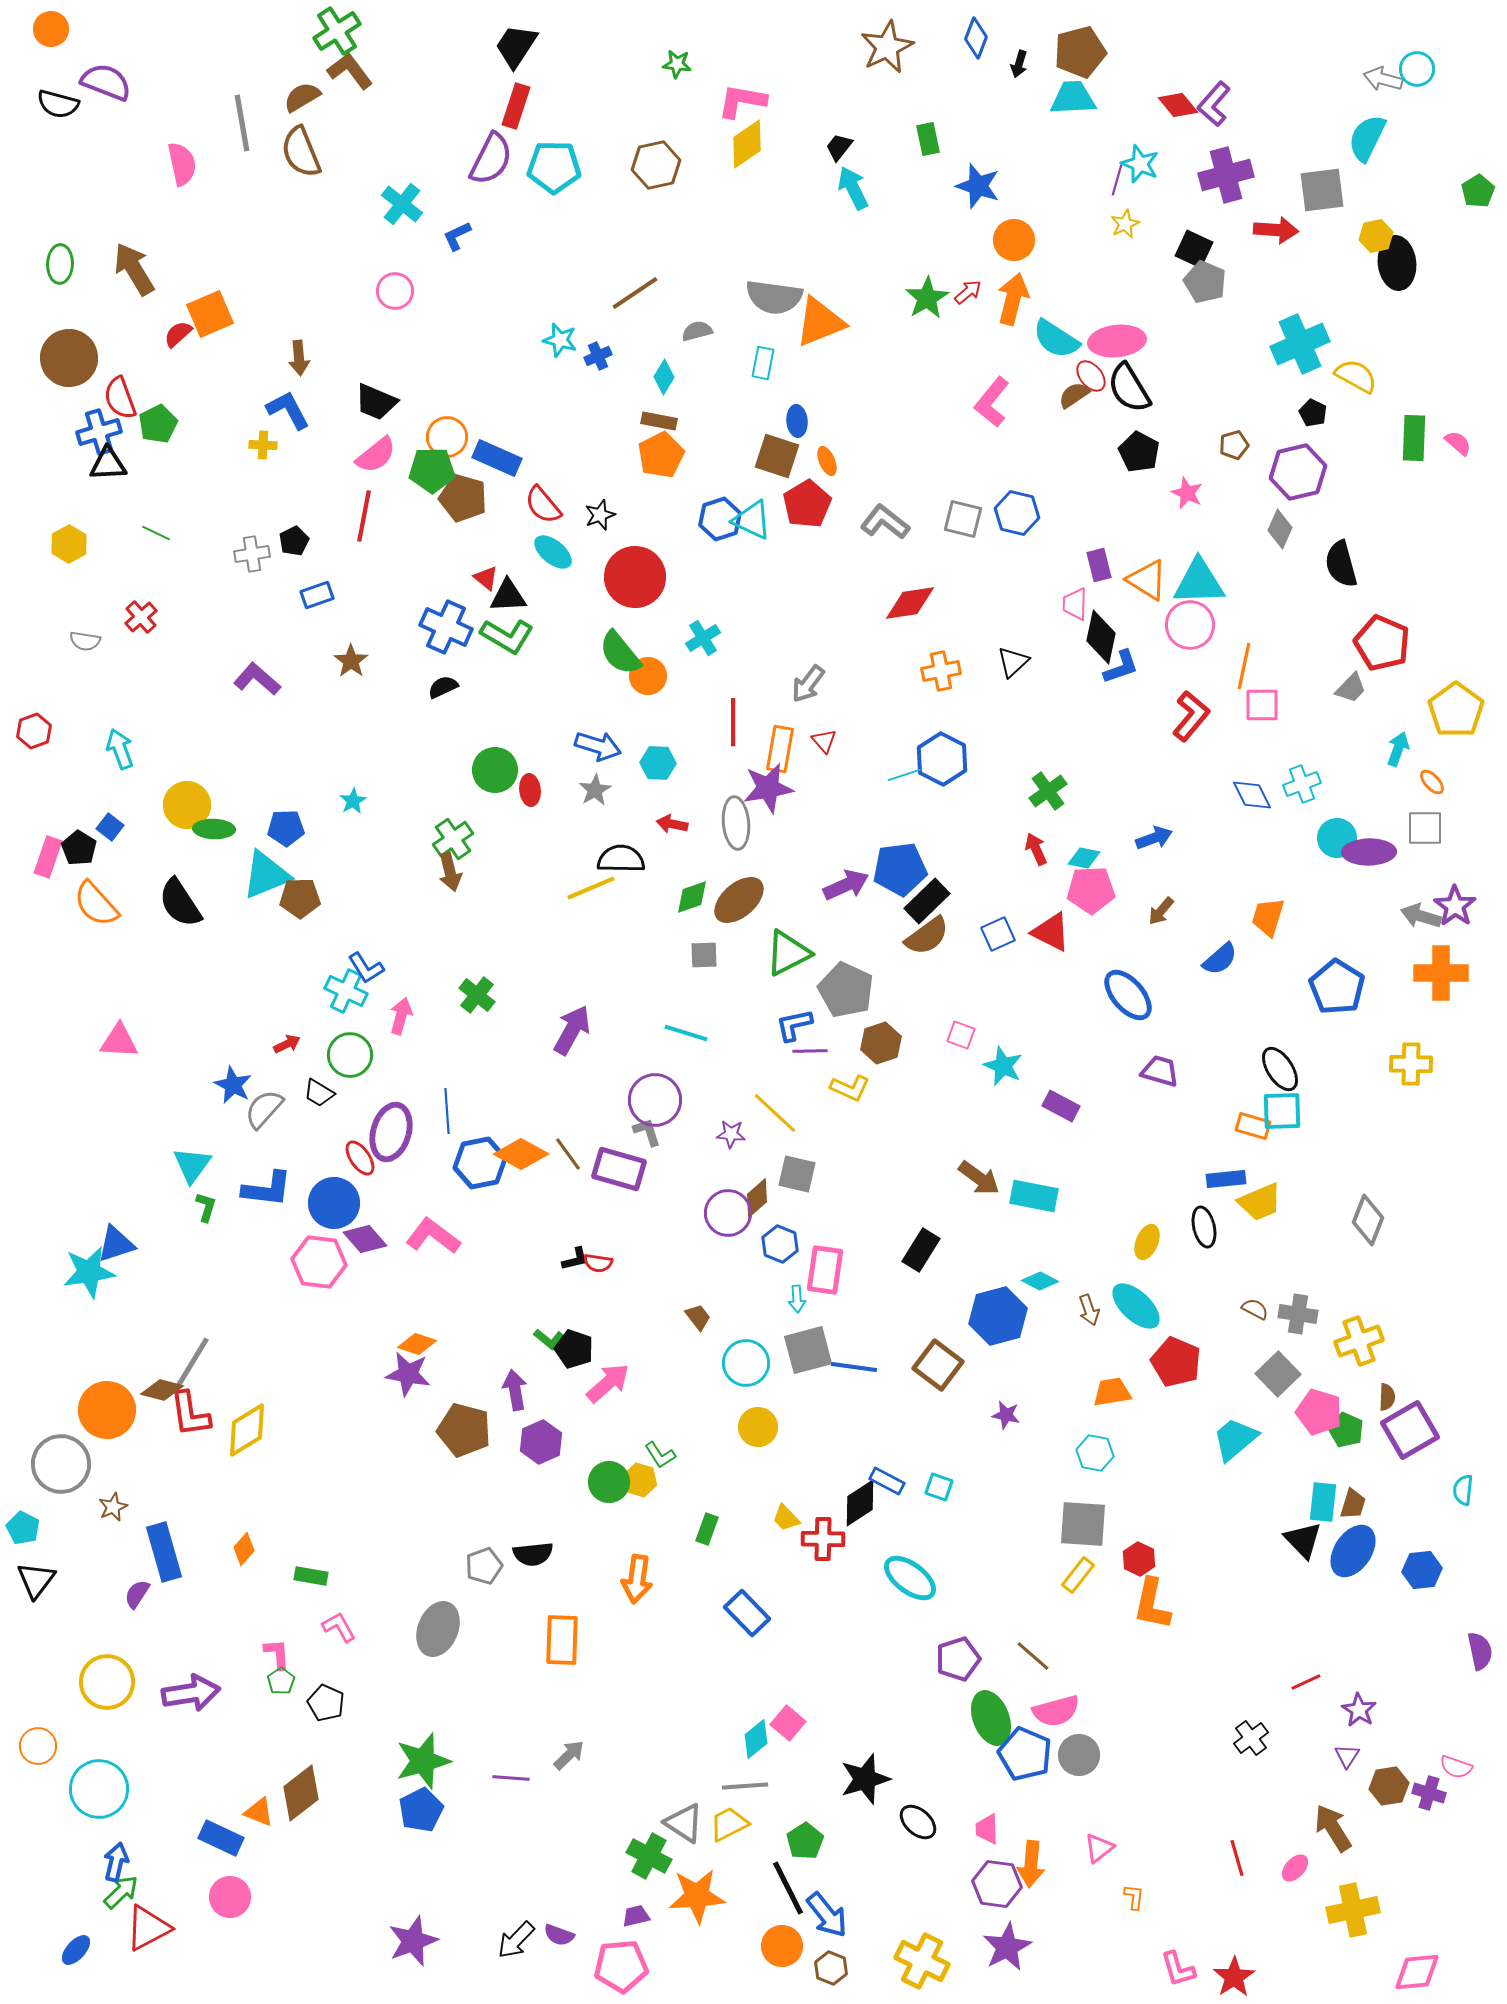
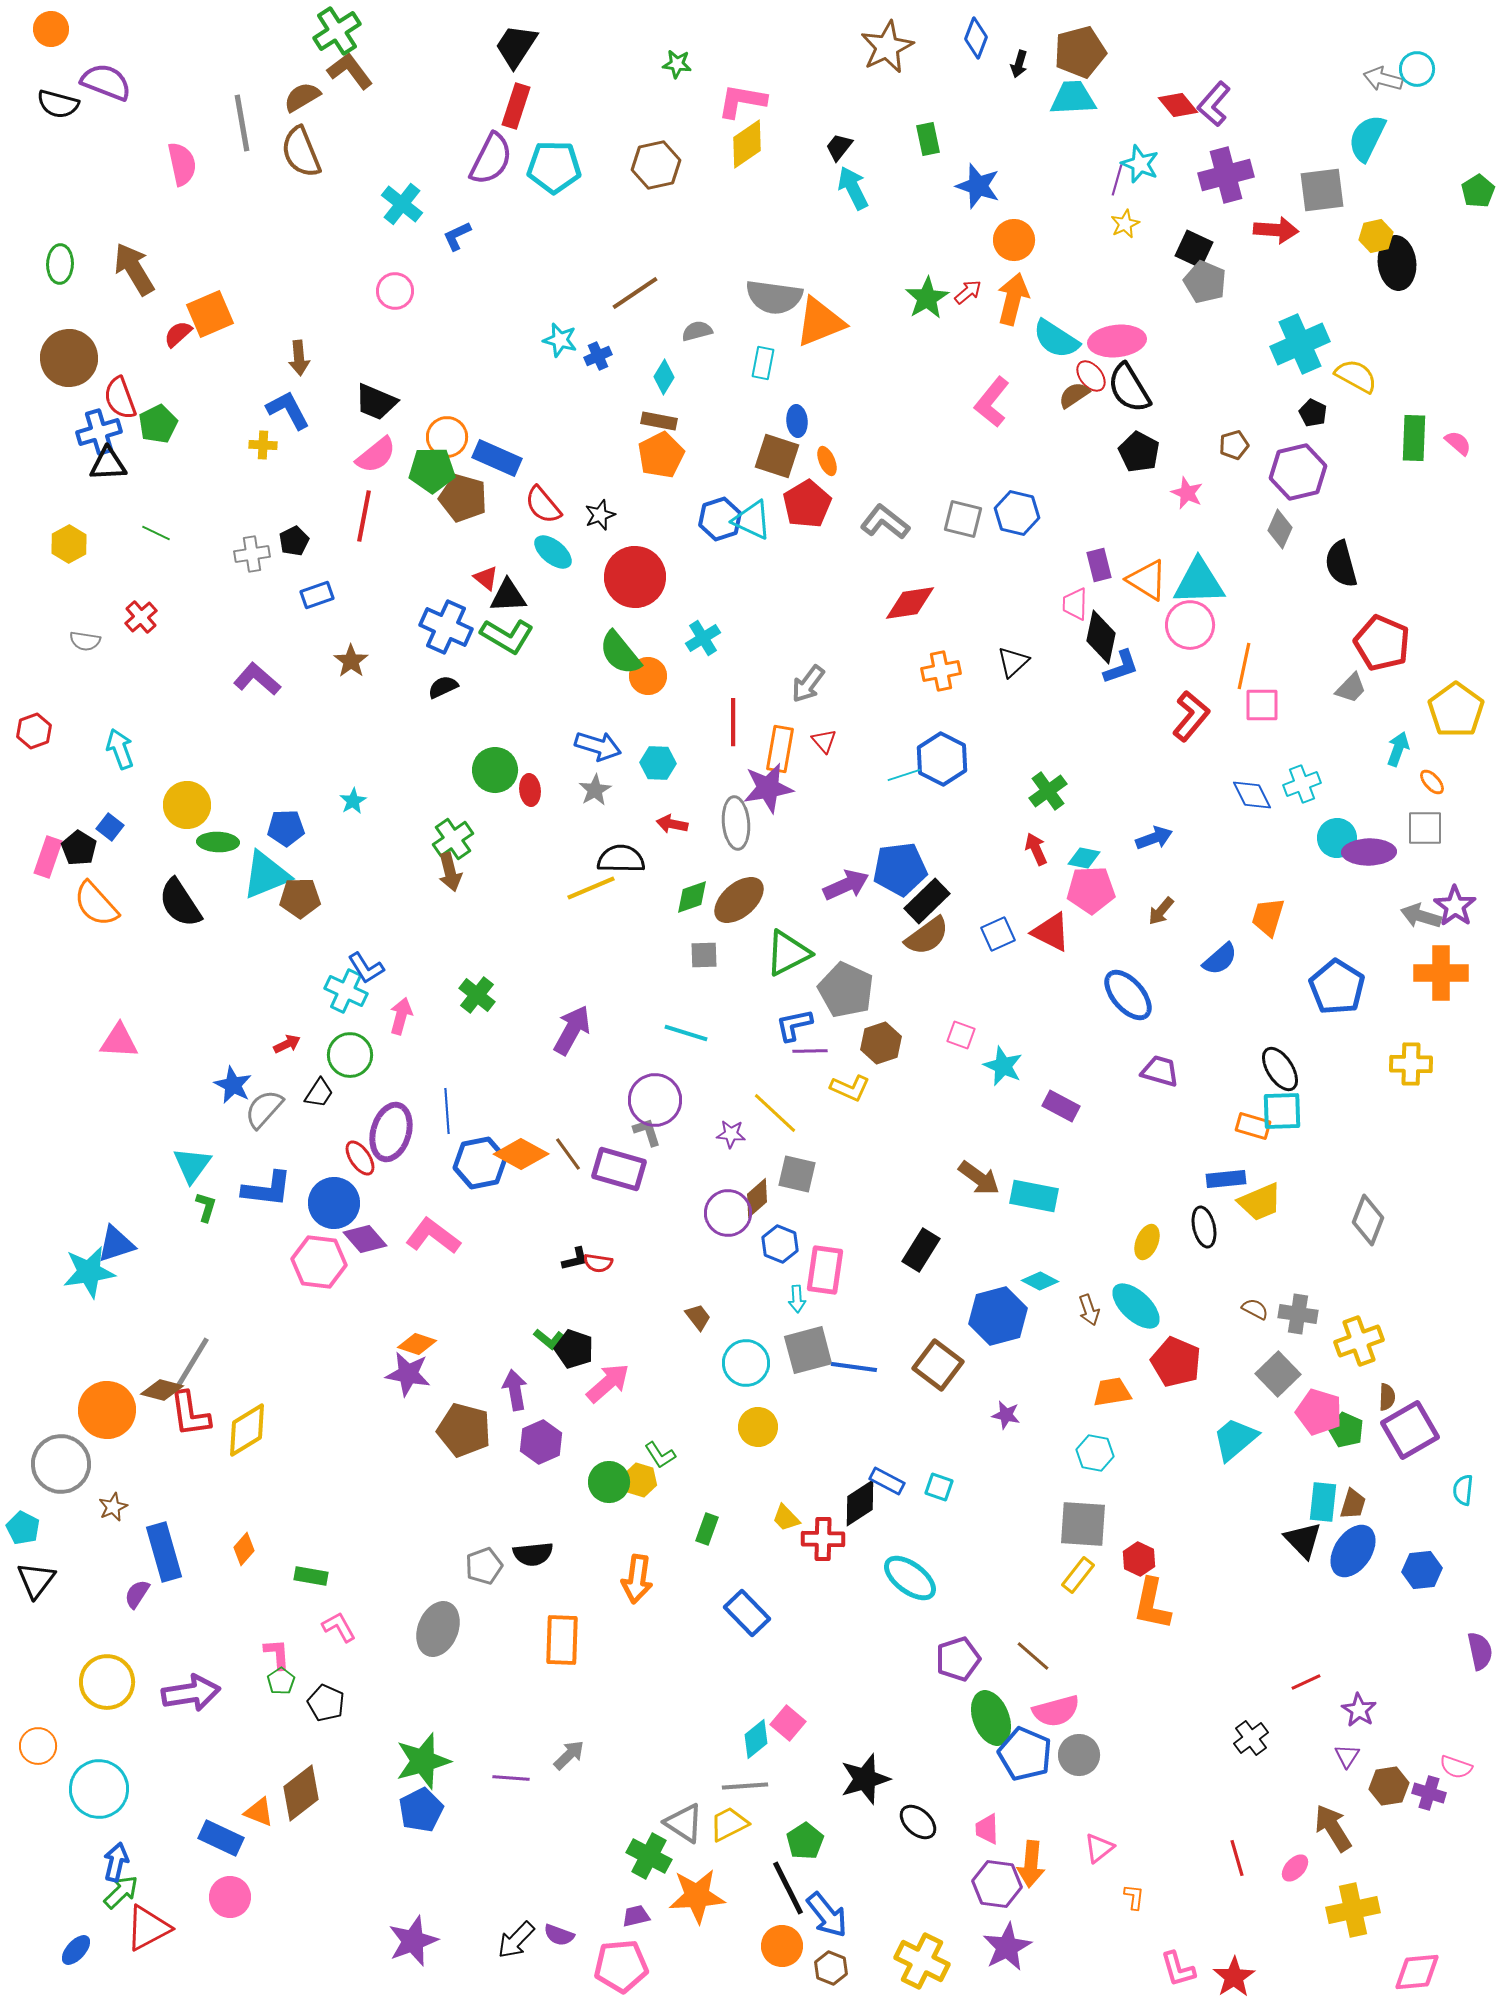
green ellipse at (214, 829): moved 4 px right, 13 px down
black trapezoid at (319, 1093): rotated 88 degrees counterclockwise
